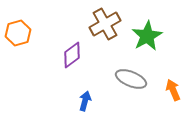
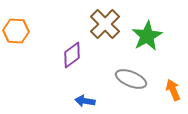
brown cross: rotated 16 degrees counterclockwise
orange hexagon: moved 2 px left, 2 px up; rotated 20 degrees clockwise
blue arrow: rotated 96 degrees counterclockwise
